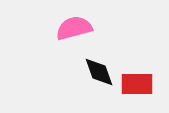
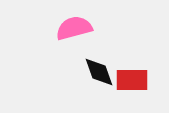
red rectangle: moved 5 px left, 4 px up
